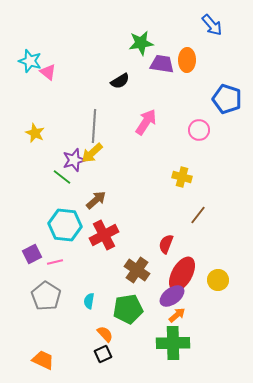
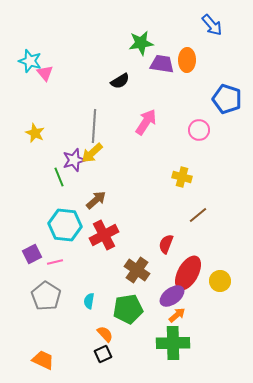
pink triangle: moved 3 px left, 1 px down; rotated 12 degrees clockwise
green line: moved 3 px left; rotated 30 degrees clockwise
brown line: rotated 12 degrees clockwise
red ellipse: moved 6 px right, 1 px up
yellow circle: moved 2 px right, 1 px down
